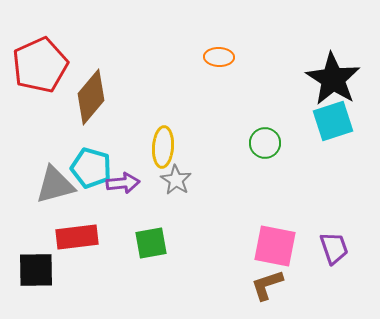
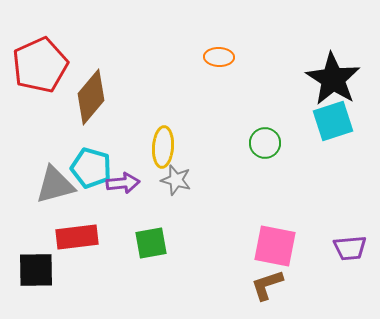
gray star: rotated 16 degrees counterclockwise
purple trapezoid: moved 16 px right; rotated 104 degrees clockwise
